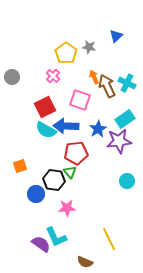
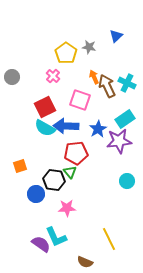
cyan semicircle: moved 1 px left, 2 px up
